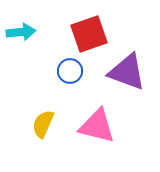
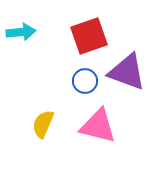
red square: moved 2 px down
blue circle: moved 15 px right, 10 px down
pink triangle: moved 1 px right
